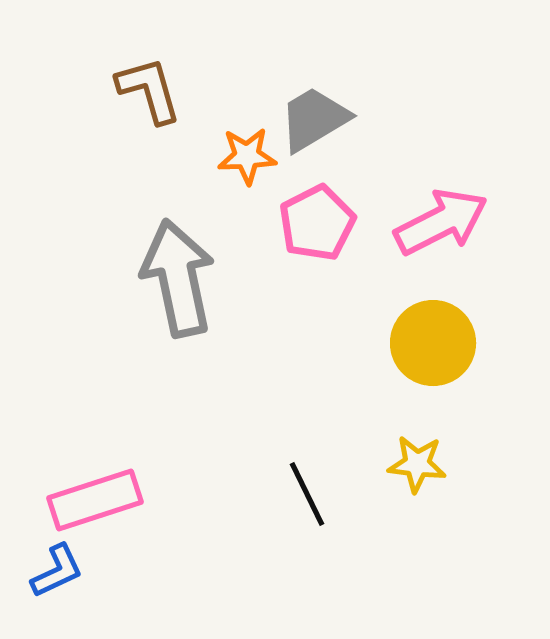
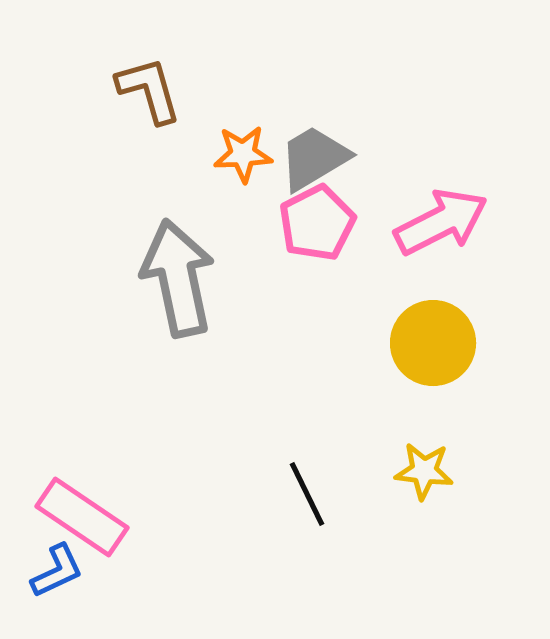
gray trapezoid: moved 39 px down
orange star: moved 4 px left, 2 px up
yellow star: moved 7 px right, 7 px down
pink rectangle: moved 13 px left, 17 px down; rotated 52 degrees clockwise
